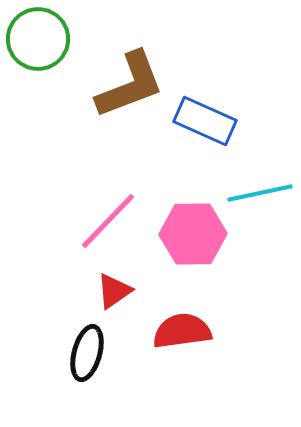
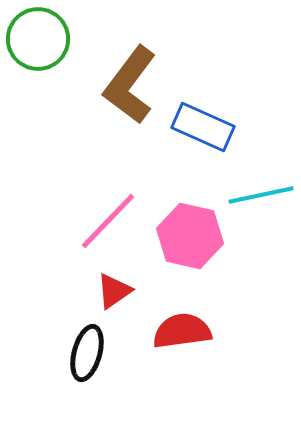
brown L-shape: rotated 148 degrees clockwise
blue rectangle: moved 2 px left, 6 px down
cyan line: moved 1 px right, 2 px down
pink hexagon: moved 3 px left, 2 px down; rotated 14 degrees clockwise
